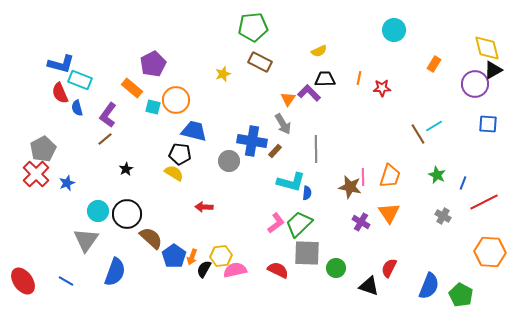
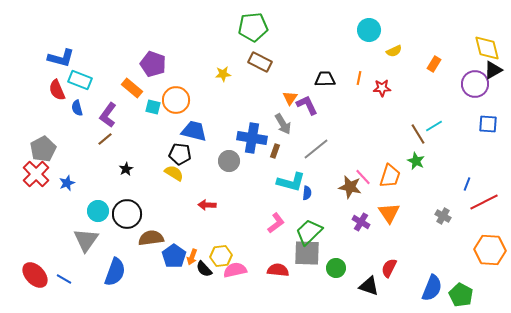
cyan circle at (394, 30): moved 25 px left
yellow semicircle at (319, 51): moved 75 px right
blue L-shape at (61, 64): moved 6 px up
purple pentagon at (153, 64): rotated 25 degrees counterclockwise
yellow star at (223, 74): rotated 14 degrees clockwise
red semicircle at (60, 93): moved 3 px left, 3 px up
purple L-shape at (309, 93): moved 2 px left, 12 px down; rotated 20 degrees clockwise
orange triangle at (288, 99): moved 2 px right, 1 px up
blue cross at (252, 141): moved 3 px up
gray line at (316, 149): rotated 52 degrees clockwise
brown rectangle at (275, 151): rotated 24 degrees counterclockwise
green star at (437, 175): moved 21 px left, 14 px up
pink line at (363, 177): rotated 42 degrees counterclockwise
blue line at (463, 183): moved 4 px right, 1 px down
red arrow at (204, 207): moved 3 px right, 2 px up
green trapezoid at (299, 224): moved 10 px right, 8 px down
brown semicircle at (151, 238): rotated 50 degrees counterclockwise
orange hexagon at (490, 252): moved 2 px up
black semicircle at (204, 269): rotated 72 degrees counterclockwise
red semicircle at (278, 270): rotated 20 degrees counterclockwise
red ellipse at (23, 281): moved 12 px right, 6 px up; rotated 8 degrees counterclockwise
blue line at (66, 281): moved 2 px left, 2 px up
blue semicircle at (429, 286): moved 3 px right, 2 px down
